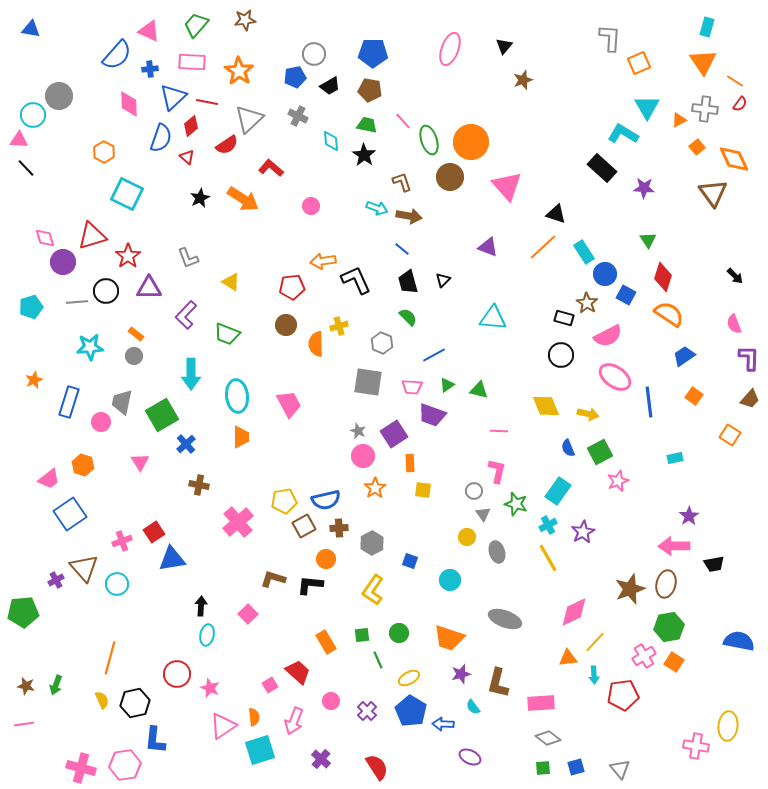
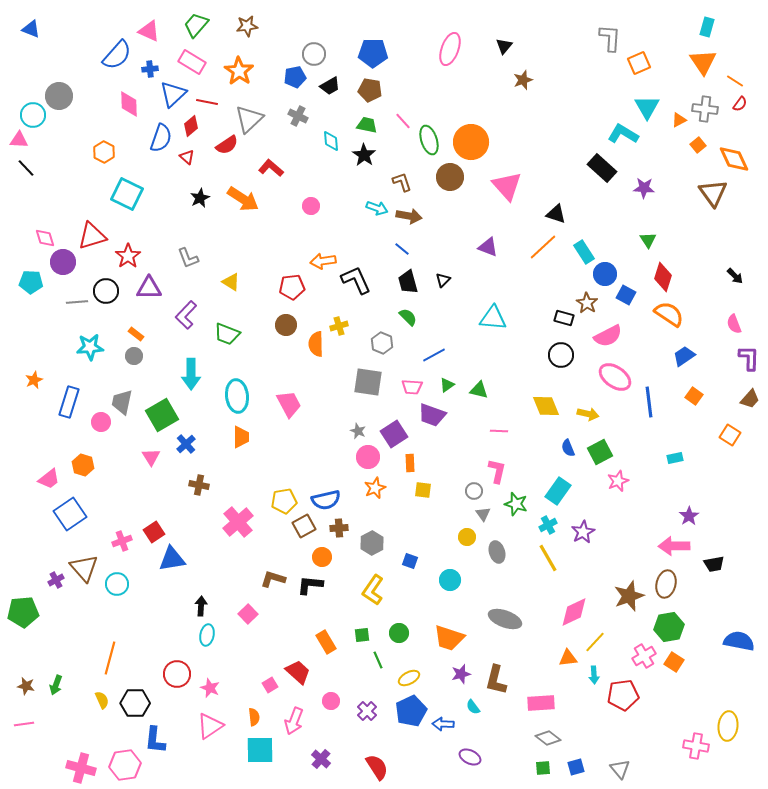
brown star at (245, 20): moved 2 px right, 6 px down
blue triangle at (31, 29): rotated 12 degrees clockwise
pink rectangle at (192, 62): rotated 28 degrees clockwise
blue triangle at (173, 97): moved 3 px up
orange square at (697, 147): moved 1 px right, 2 px up
cyan pentagon at (31, 307): moved 25 px up; rotated 20 degrees clockwise
pink circle at (363, 456): moved 5 px right, 1 px down
pink triangle at (140, 462): moved 11 px right, 5 px up
orange star at (375, 488): rotated 10 degrees clockwise
orange circle at (326, 559): moved 4 px left, 2 px up
brown star at (630, 589): moved 1 px left, 7 px down
brown L-shape at (498, 683): moved 2 px left, 3 px up
black hexagon at (135, 703): rotated 12 degrees clockwise
blue pentagon at (411, 711): rotated 16 degrees clockwise
pink triangle at (223, 726): moved 13 px left
cyan square at (260, 750): rotated 16 degrees clockwise
